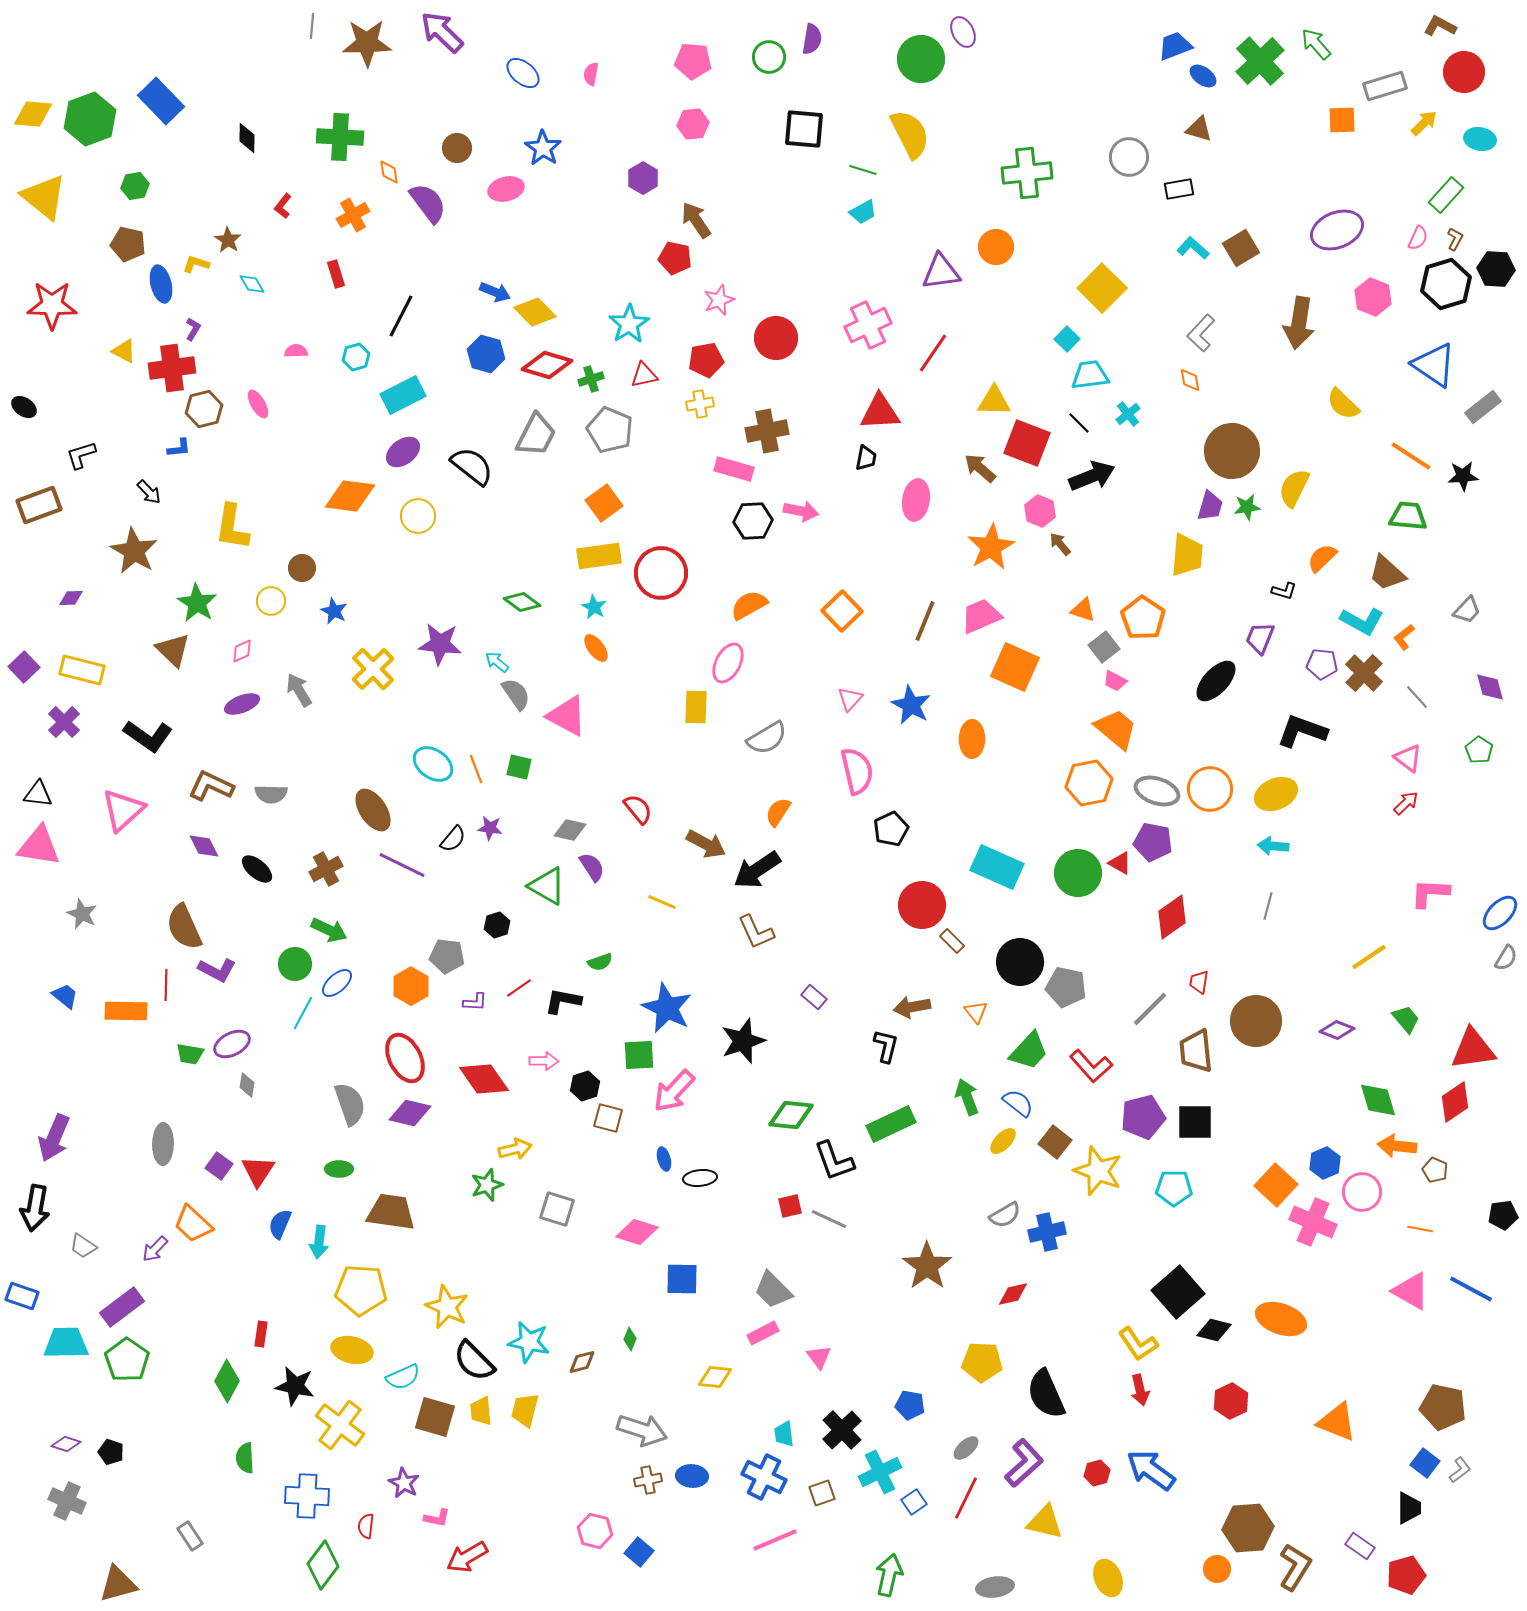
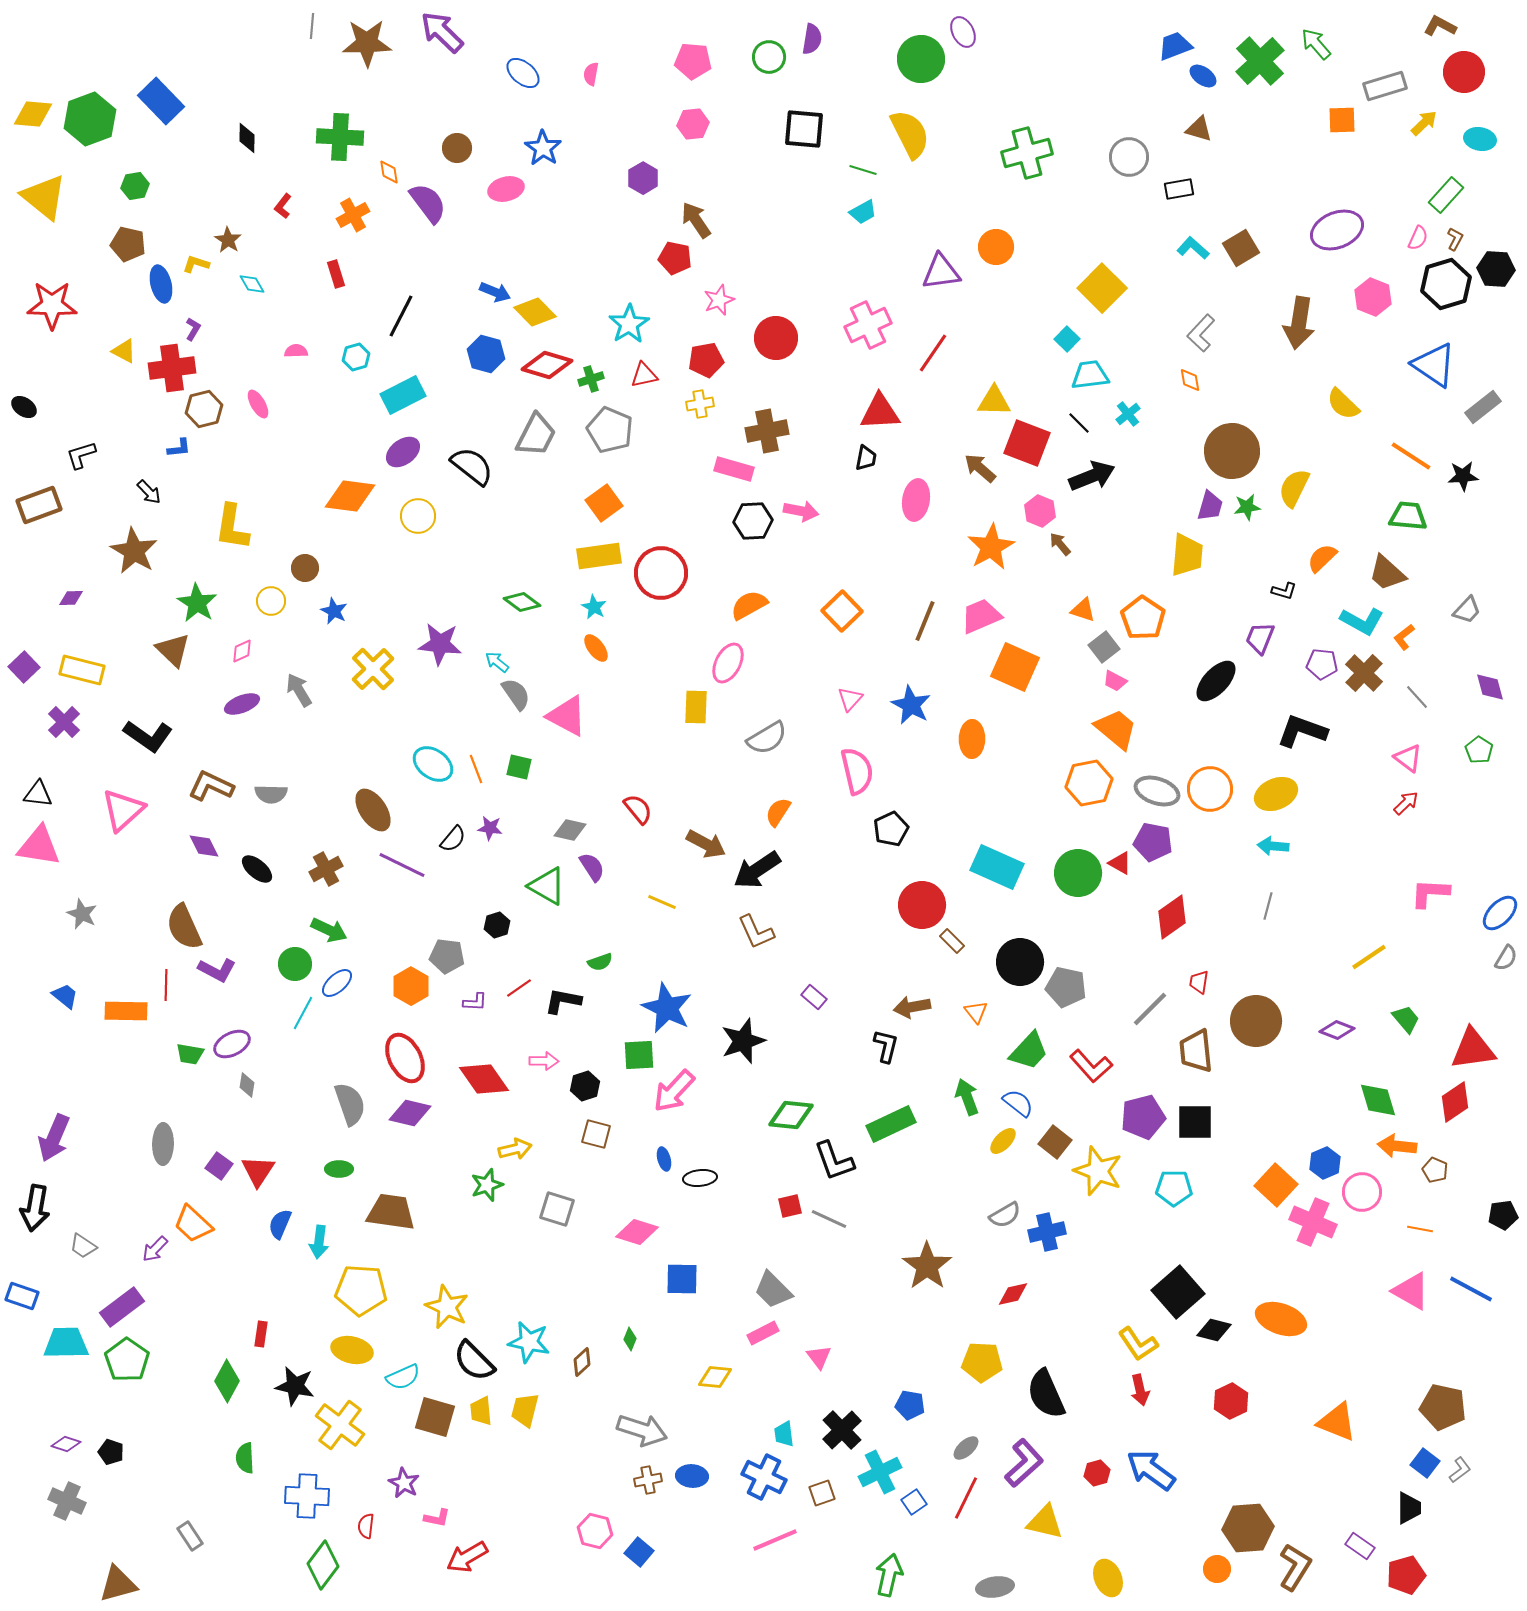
green cross at (1027, 173): moved 20 px up; rotated 9 degrees counterclockwise
brown circle at (302, 568): moved 3 px right
brown square at (608, 1118): moved 12 px left, 16 px down
brown diamond at (582, 1362): rotated 28 degrees counterclockwise
